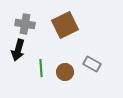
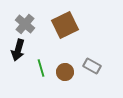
gray cross: rotated 30 degrees clockwise
gray rectangle: moved 2 px down
green line: rotated 12 degrees counterclockwise
